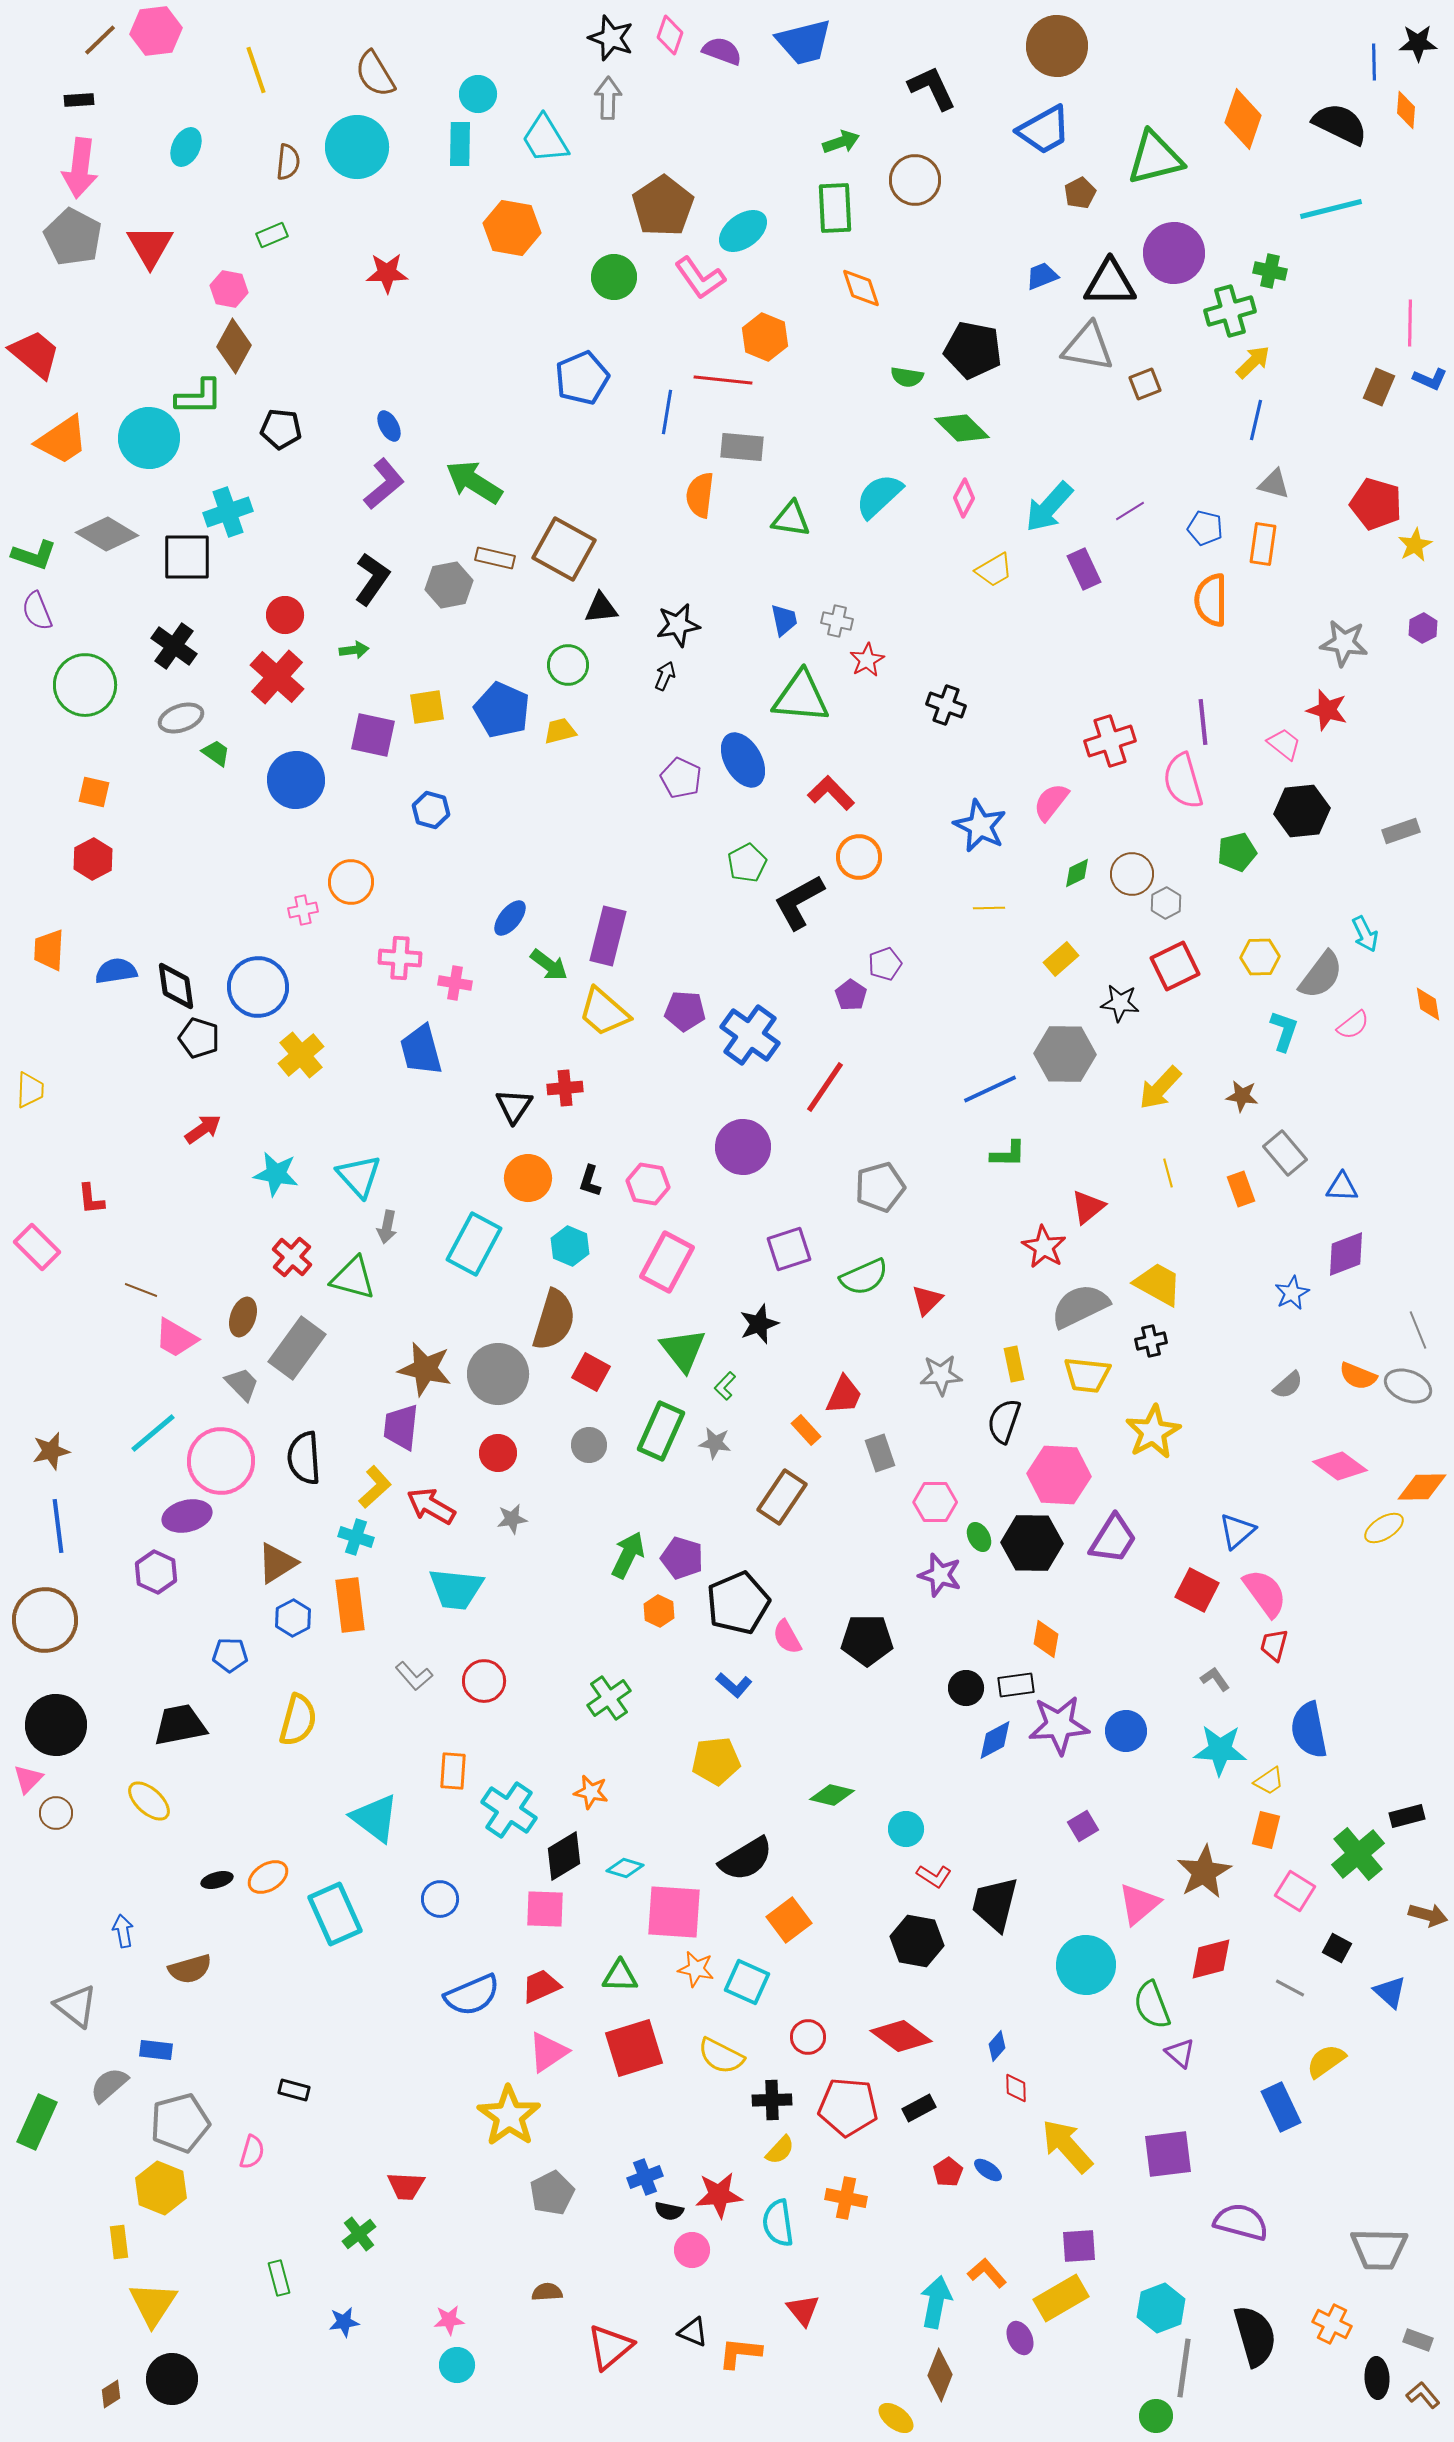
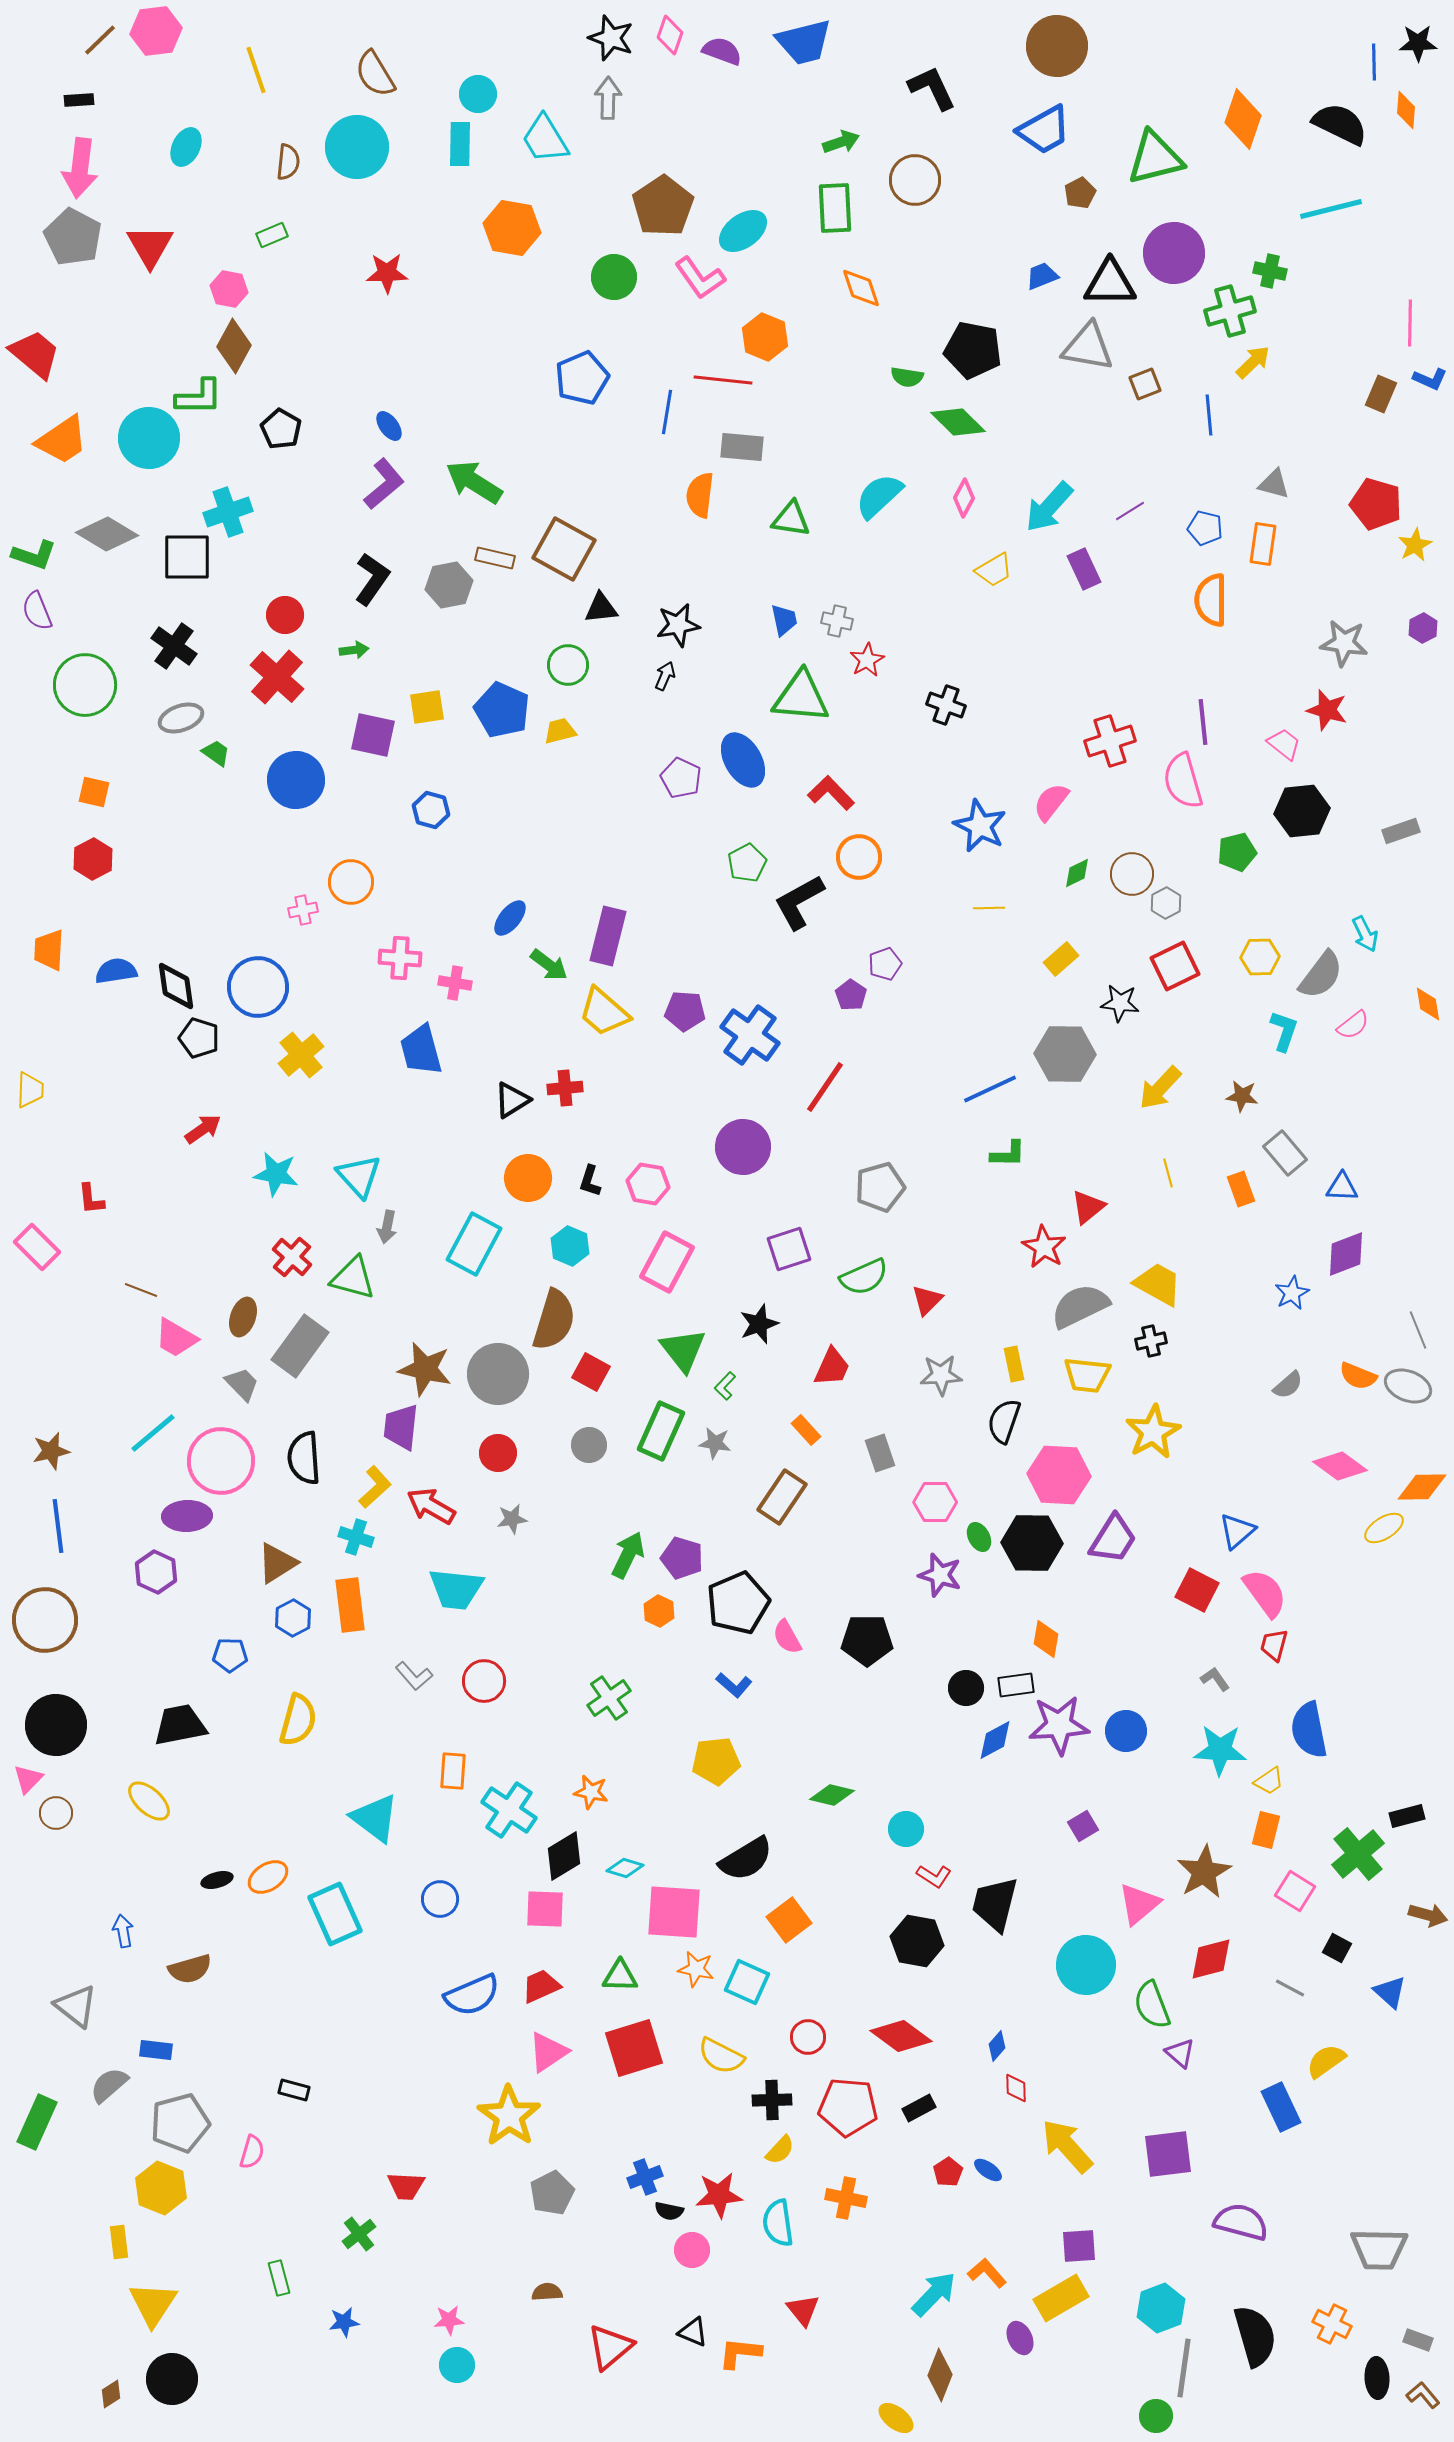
brown rectangle at (1379, 387): moved 2 px right, 7 px down
blue line at (1256, 420): moved 47 px left, 5 px up; rotated 18 degrees counterclockwise
blue ellipse at (389, 426): rotated 8 degrees counterclockwise
green diamond at (962, 428): moved 4 px left, 6 px up
black pentagon at (281, 429): rotated 24 degrees clockwise
black triangle at (514, 1106): moved 2 px left, 6 px up; rotated 24 degrees clockwise
gray rectangle at (297, 1348): moved 3 px right, 2 px up
red trapezoid at (844, 1395): moved 12 px left, 28 px up
purple ellipse at (187, 1516): rotated 12 degrees clockwise
cyan arrow at (936, 2302): moved 2 px left, 8 px up; rotated 33 degrees clockwise
